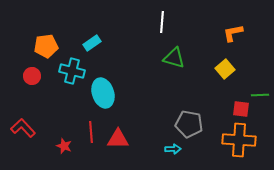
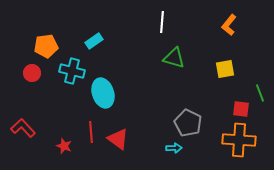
orange L-shape: moved 4 px left, 8 px up; rotated 40 degrees counterclockwise
cyan rectangle: moved 2 px right, 2 px up
yellow square: rotated 30 degrees clockwise
red circle: moved 3 px up
green line: moved 2 px up; rotated 72 degrees clockwise
gray pentagon: moved 1 px left, 1 px up; rotated 16 degrees clockwise
red triangle: rotated 35 degrees clockwise
cyan arrow: moved 1 px right, 1 px up
